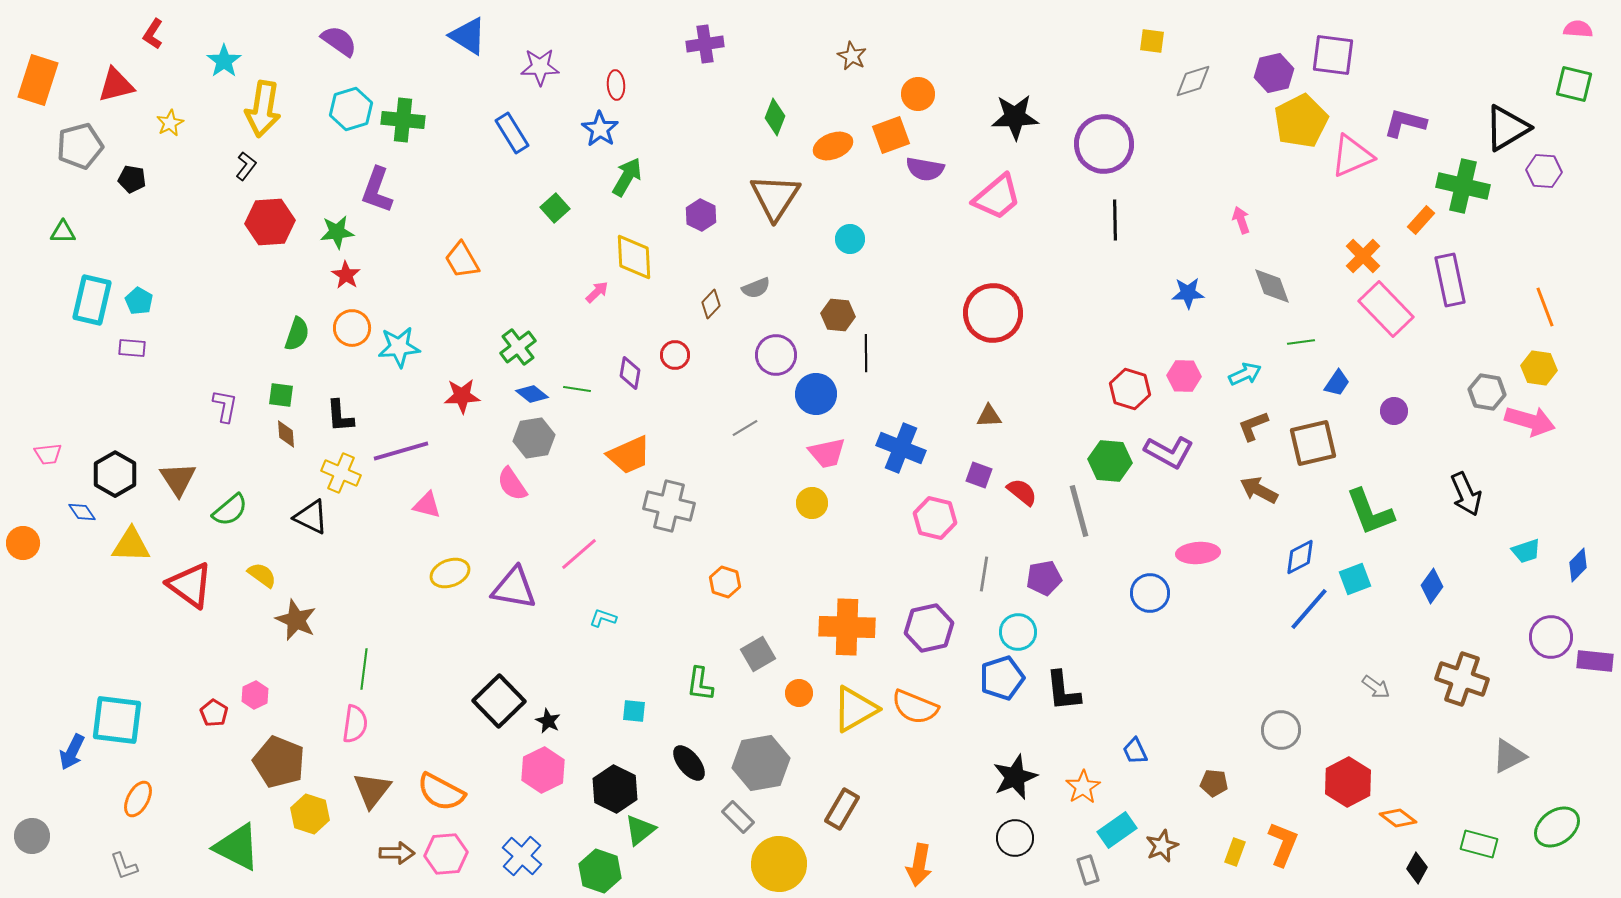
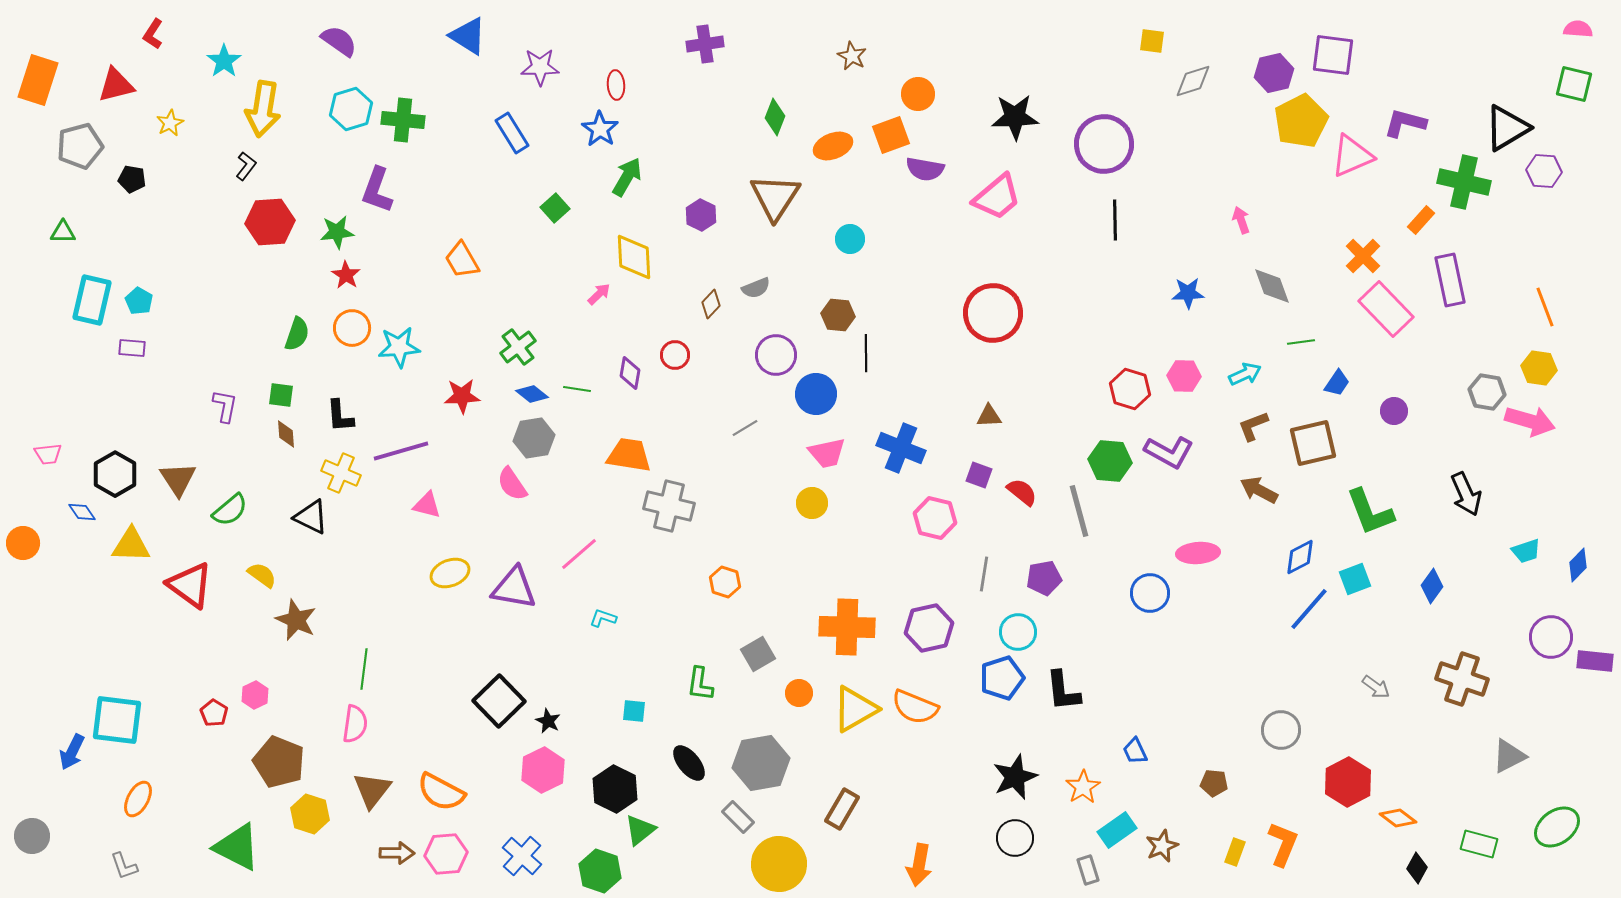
green cross at (1463, 186): moved 1 px right, 4 px up
pink arrow at (597, 292): moved 2 px right, 2 px down
orange trapezoid at (629, 455): rotated 147 degrees counterclockwise
